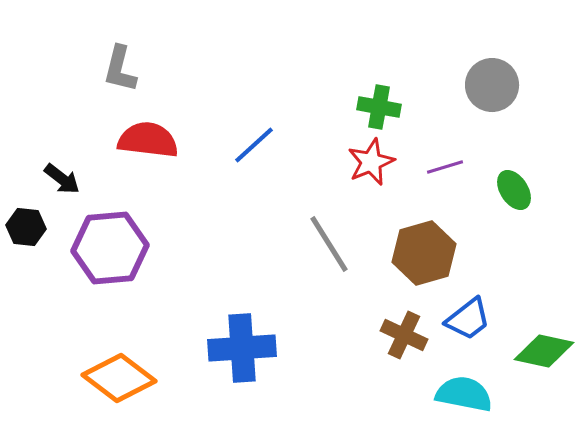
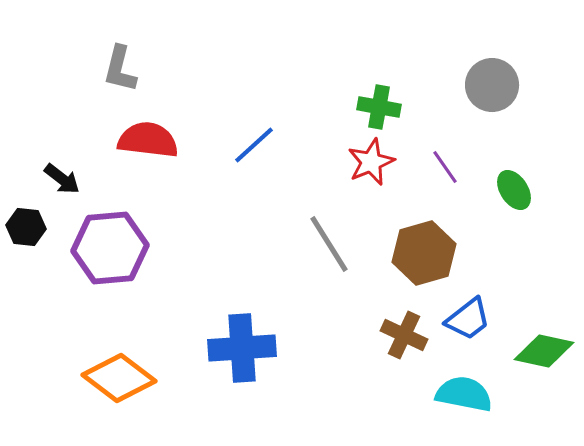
purple line: rotated 72 degrees clockwise
